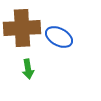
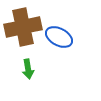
brown cross: moved 1 px right, 1 px up; rotated 9 degrees counterclockwise
